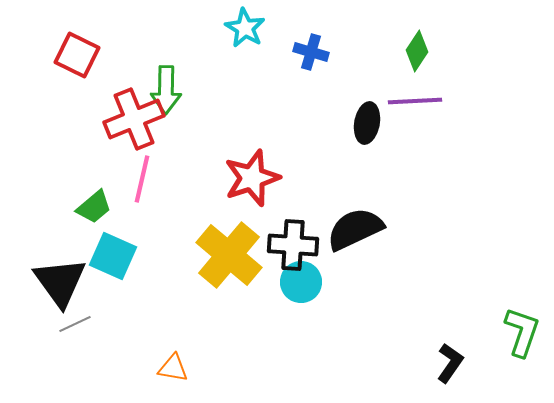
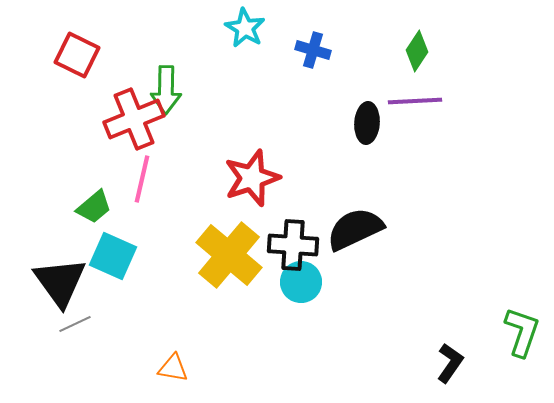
blue cross: moved 2 px right, 2 px up
black ellipse: rotated 6 degrees counterclockwise
